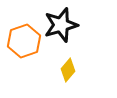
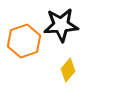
black star: rotated 12 degrees clockwise
